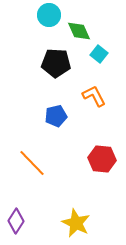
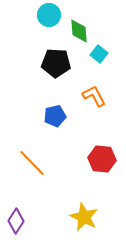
green diamond: rotated 20 degrees clockwise
blue pentagon: moved 1 px left
yellow star: moved 8 px right, 6 px up
